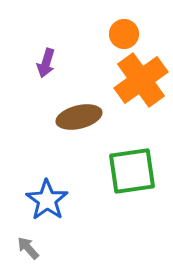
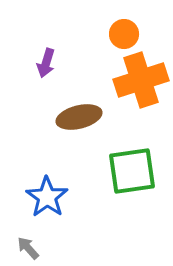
orange cross: rotated 18 degrees clockwise
blue star: moved 3 px up
